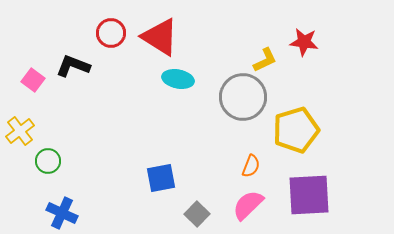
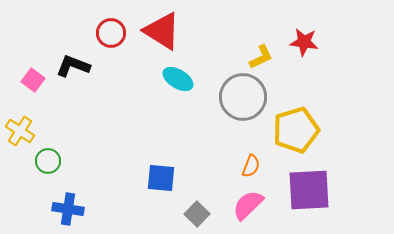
red triangle: moved 2 px right, 6 px up
yellow L-shape: moved 4 px left, 3 px up
cyan ellipse: rotated 20 degrees clockwise
yellow cross: rotated 20 degrees counterclockwise
blue square: rotated 16 degrees clockwise
purple square: moved 5 px up
blue cross: moved 6 px right, 4 px up; rotated 16 degrees counterclockwise
